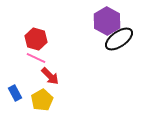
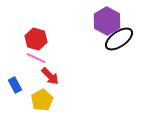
blue rectangle: moved 8 px up
